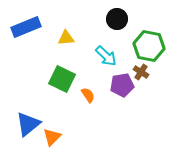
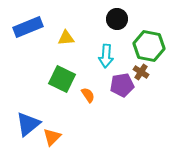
blue rectangle: moved 2 px right
cyan arrow: rotated 50 degrees clockwise
